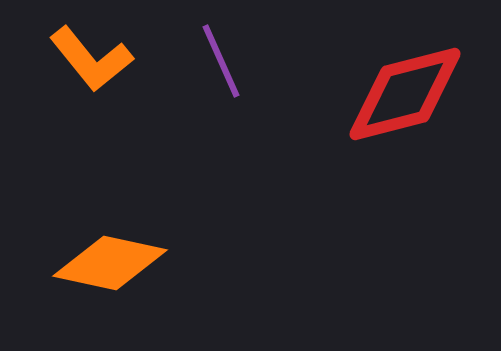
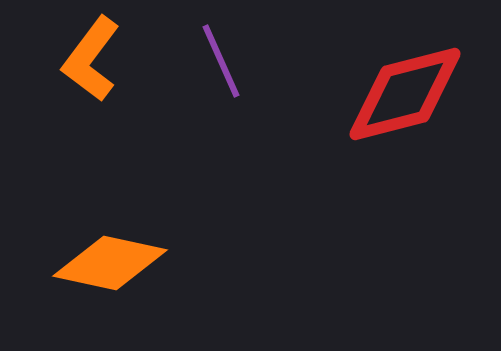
orange L-shape: rotated 76 degrees clockwise
